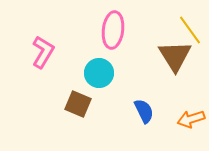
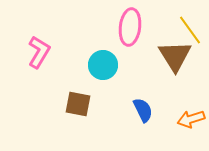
pink ellipse: moved 17 px right, 3 px up
pink L-shape: moved 4 px left
cyan circle: moved 4 px right, 8 px up
brown square: rotated 12 degrees counterclockwise
blue semicircle: moved 1 px left, 1 px up
